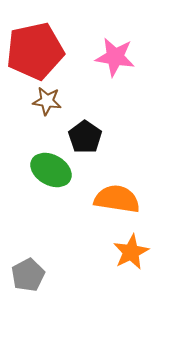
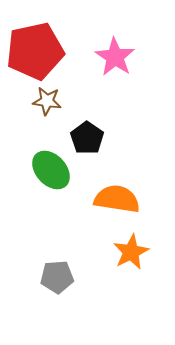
pink star: rotated 24 degrees clockwise
black pentagon: moved 2 px right, 1 px down
green ellipse: rotated 18 degrees clockwise
gray pentagon: moved 29 px right, 2 px down; rotated 24 degrees clockwise
